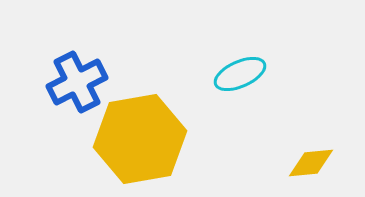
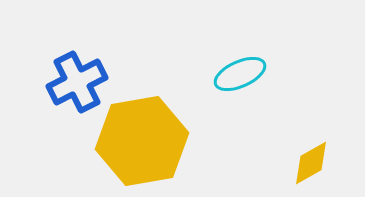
yellow hexagon: moved 2 px right, 2 px down
yellow diamond: rotated 24 degrees counterclockwise
